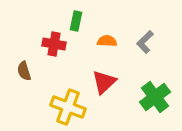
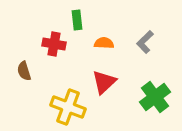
green rectangle: moved 1 px right, 1 px up; rotated 18 degrees counterclockwise
orange semicircle: moved 3 px left, 2 px down
